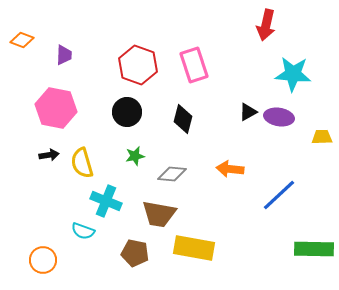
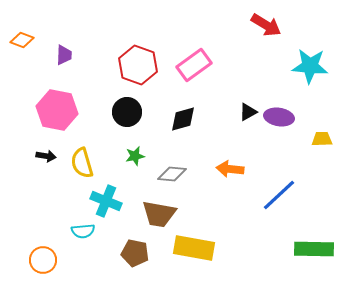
red arrow: rotated 72 degrees counterclockwise
pink rectangle: rotated 72 degrees clockwise
cyan star: moved 17 px right, 8 px up
pink hexagon: moved 1 px right, 2 px down
black diamond: rotated 60 degrees clockwise
yellow trapezoid: moved 2 px down
black arrow: moved 3 px left, 1 px down; rotated 18 degrees clockwise
cyan semicircle: rotated 25 degrees counterclockwise
